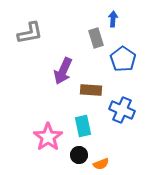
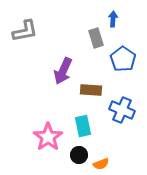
gray L-shape: moved 5 px left, 2 px up
